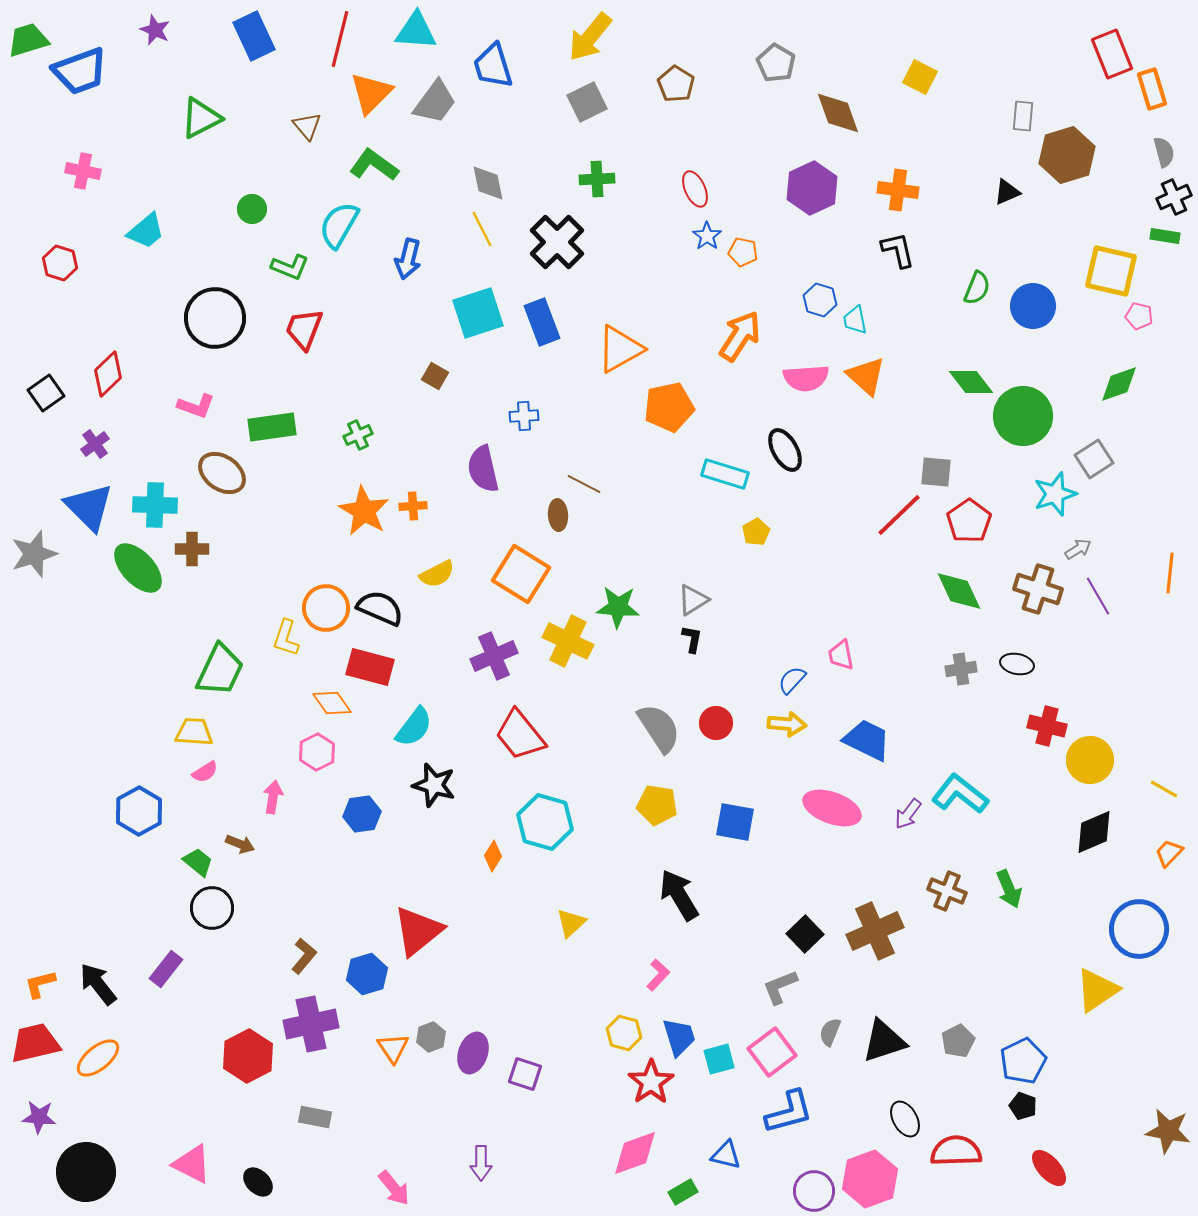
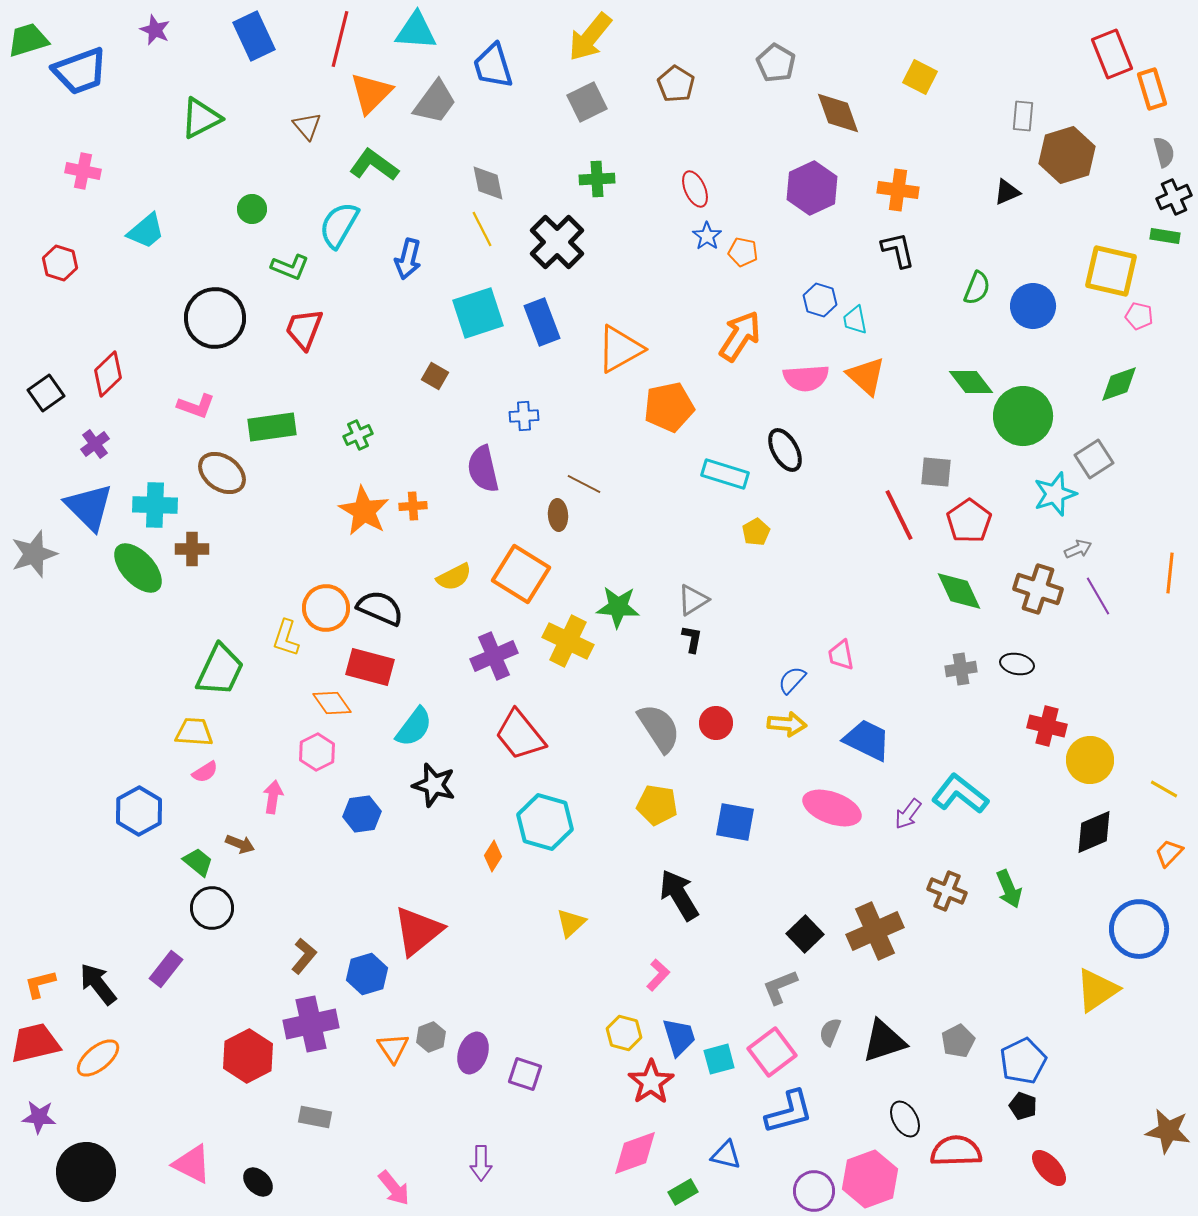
red line at (899, 515): rotated 72 degrees counterclockwise
gray arrow at (1078, 549): rotated 8 degrees clockwise
yellow semicircle at (437, 574): moved 17 px right, 3 px down
